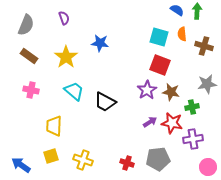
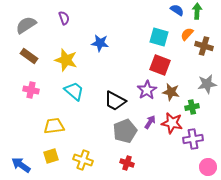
gray semicircle: rotated 145 degrees counterclockwise
orange semicircle: moved 5 px right; rotated 48 degrees clockwise
yellow star: moved 3 px down; rotated 20 degrees counterclockwise
black trapezoid: moved 10 px right, 1 px up
purple arrow: rotated 24 degrees counterclockwise
yellow trapezoid: rotated 80 degrees clockwise
gray pentagon: moved 33 px left, 28 px up; rotated 15 degrees counterclockwise
